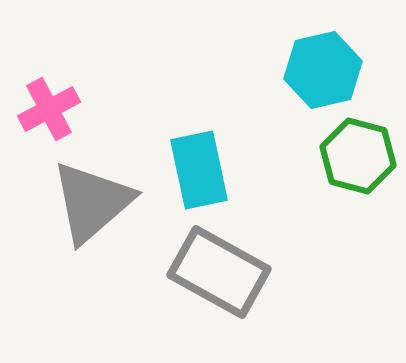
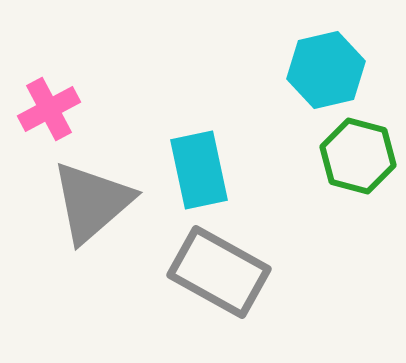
cyan hexagon: moved 3 px right
